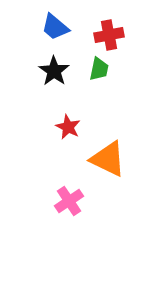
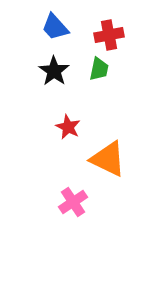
blue trapezoid: rotated 8 degrees clockwise
pink cross: moved 4 px right, 1 px down
